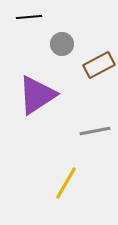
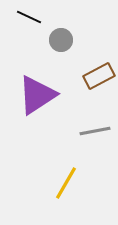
black line: rotated 30 degrees clockwise
gray circle: moved 1 px left, 4 px up
brown rectangle: moved 11 px down
